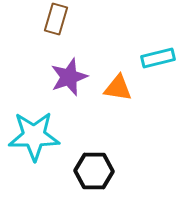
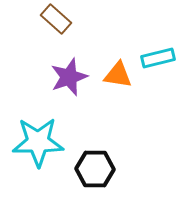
brown rectangle: rotated 64 degrees counterclockwise
orange triangle: moved 13 px up
cyan star: moved 4 px right, 6 px down
black hexagon: moved 1 px right, 2 px up
